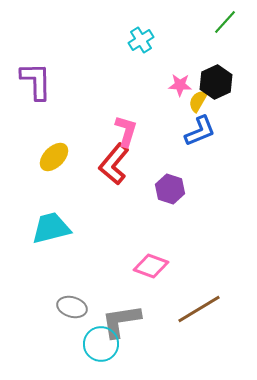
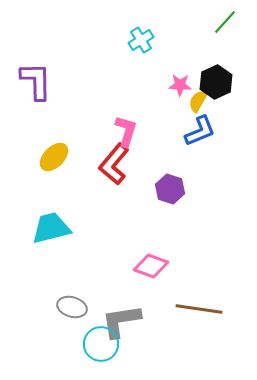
brown line: rotated 39 degrees clockwise
